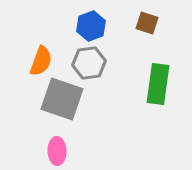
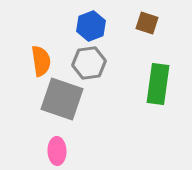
orange semicircle: rotated 28 degrees counterclockwise
